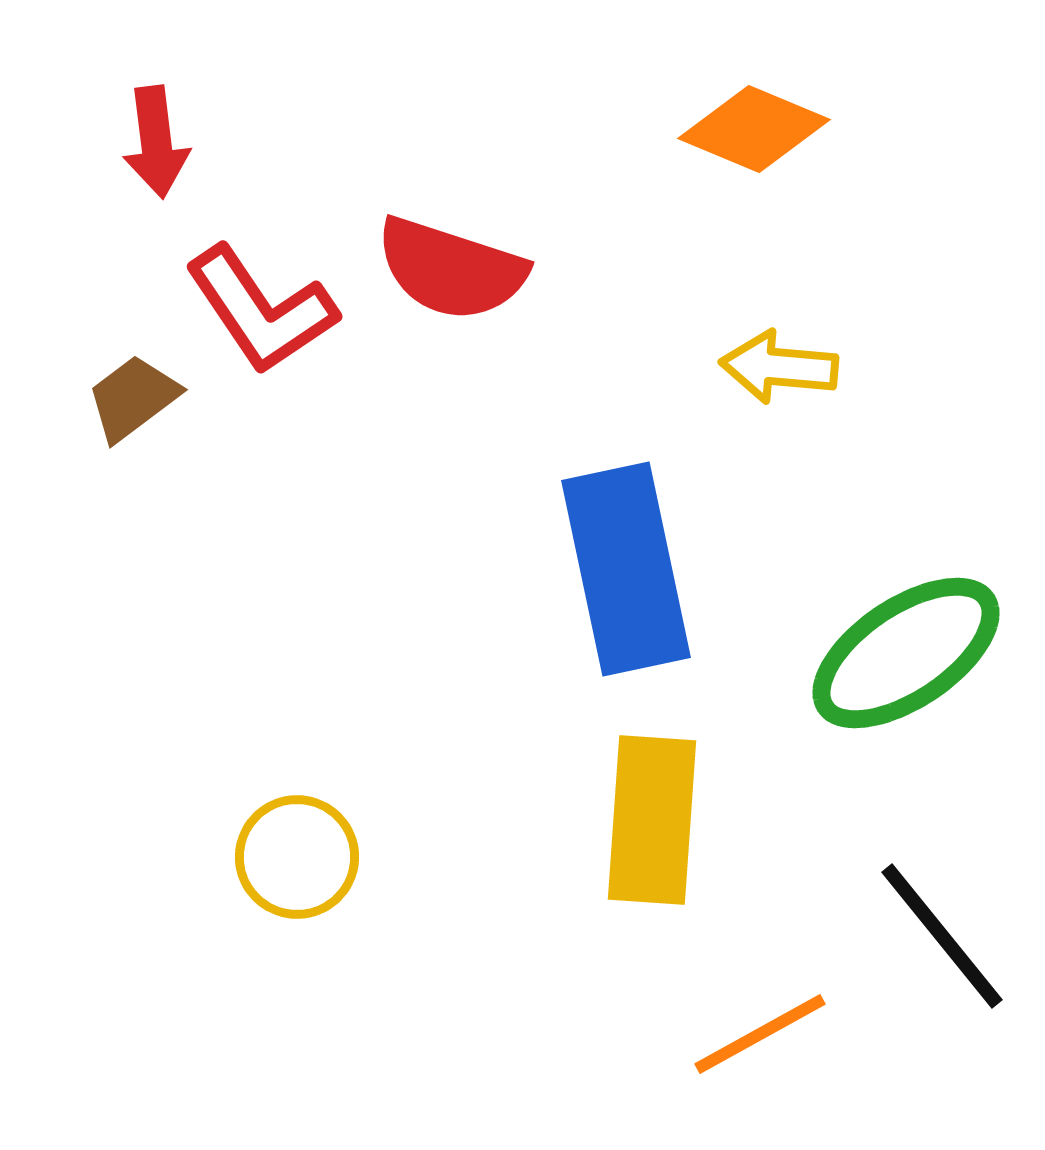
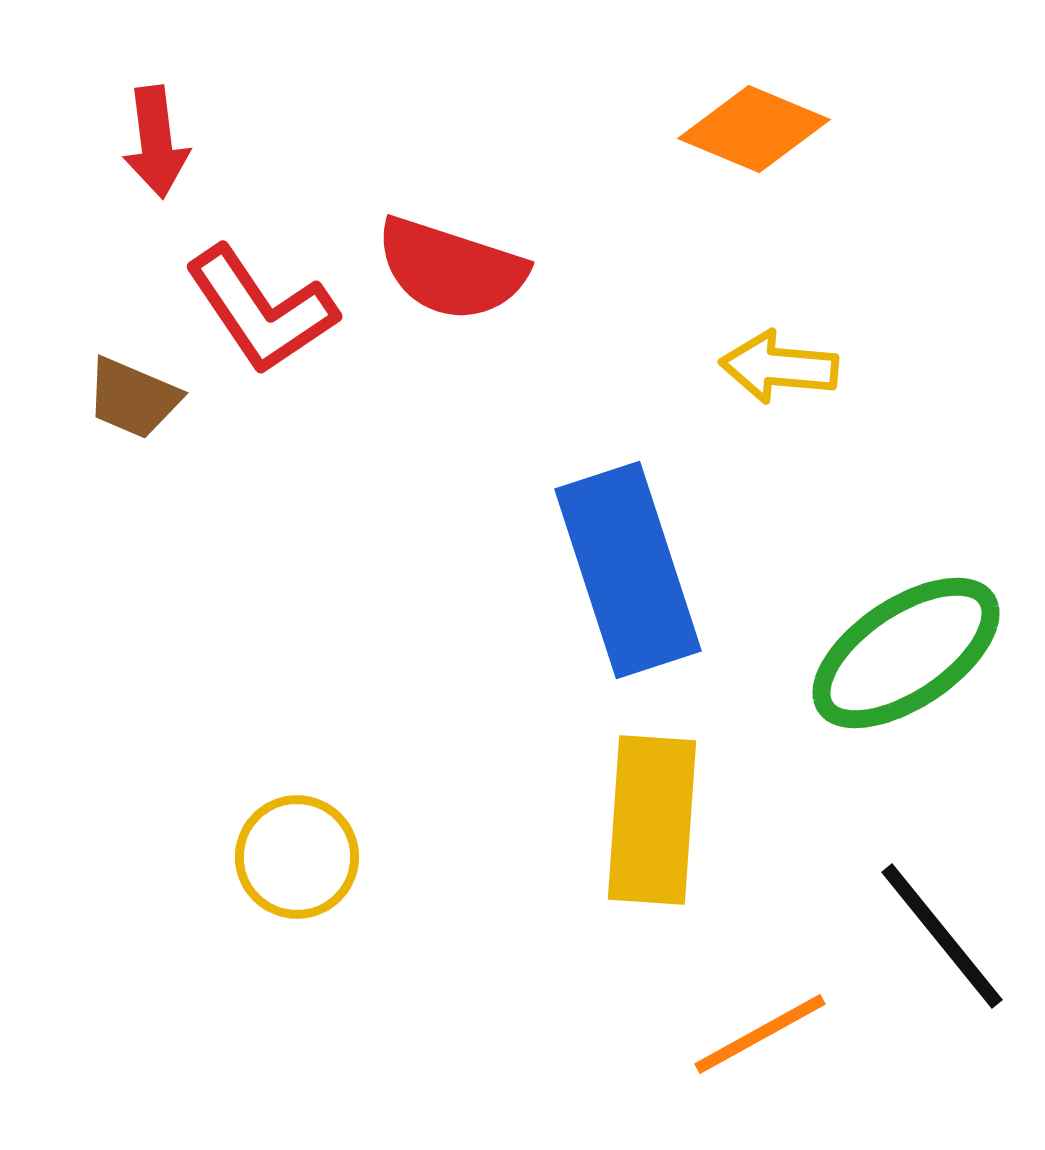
brown trapezoid: rotated 120 degrees counterclockwise
blue rectangle: moved 2 px right, 1 px down; rotated 6 degrees counterclockwise
